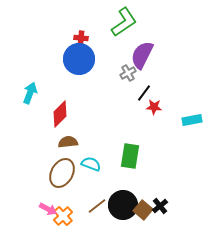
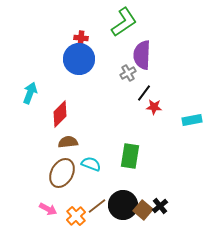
purple semicircle: rotated 24 degrees counterclockwise
orange cross: moved 13 px right
